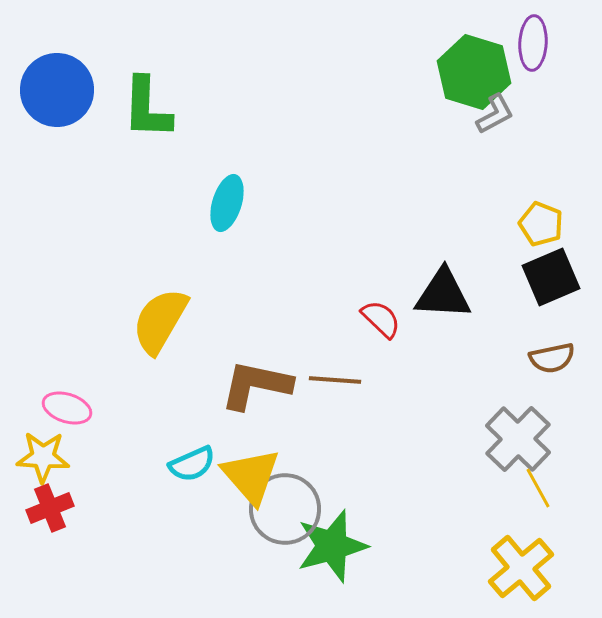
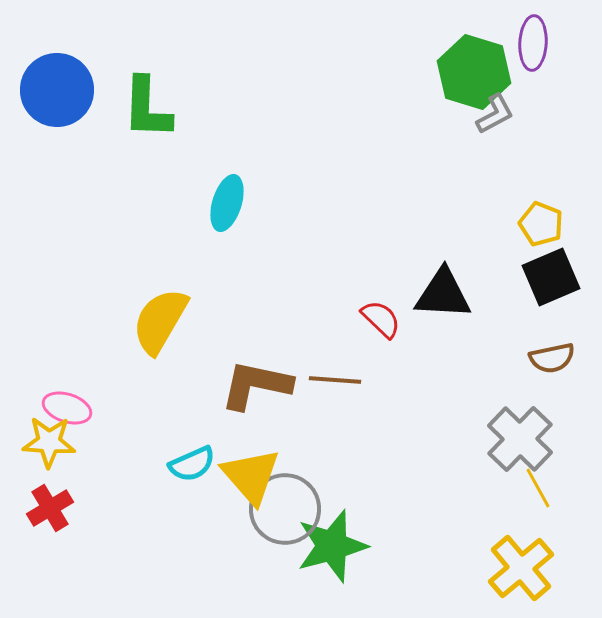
gray cross: moved 2 px right
yellow star: moved 6 px right, 15 px up
red cross: rotated 9 degrees counterclockwise
